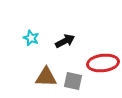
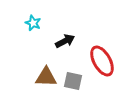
cyan star: moved 2 px right, 15 px up
red ellipse: moved 1 px left, 2 px up; rotated 68 degrees clockwise
